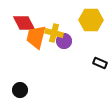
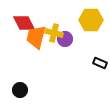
purple circle: moved 1 px right, 2 px up
